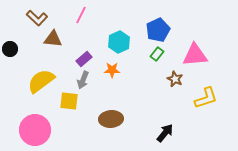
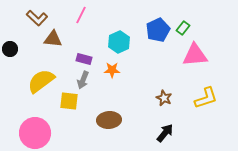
green rectangle: moved 26 px right, 26 px up
purple rectangle: rotated 56 degrees clockwise
brown star: moved 11 px left, 19 px down
brown ellipse: moved 2 px left, 1 px down
pink circle: moved 3 px down
